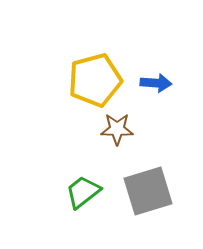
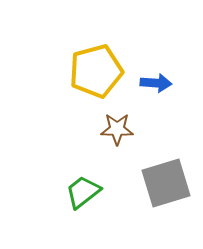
yellow pentagon: moved 1 px right, 9 px up
gray square: moved 18 px right, 8 px up
